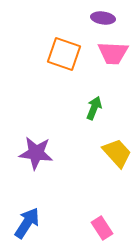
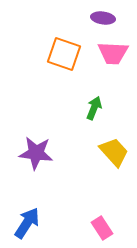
yellow trapezoid: moved 3 px left, 1 px up
